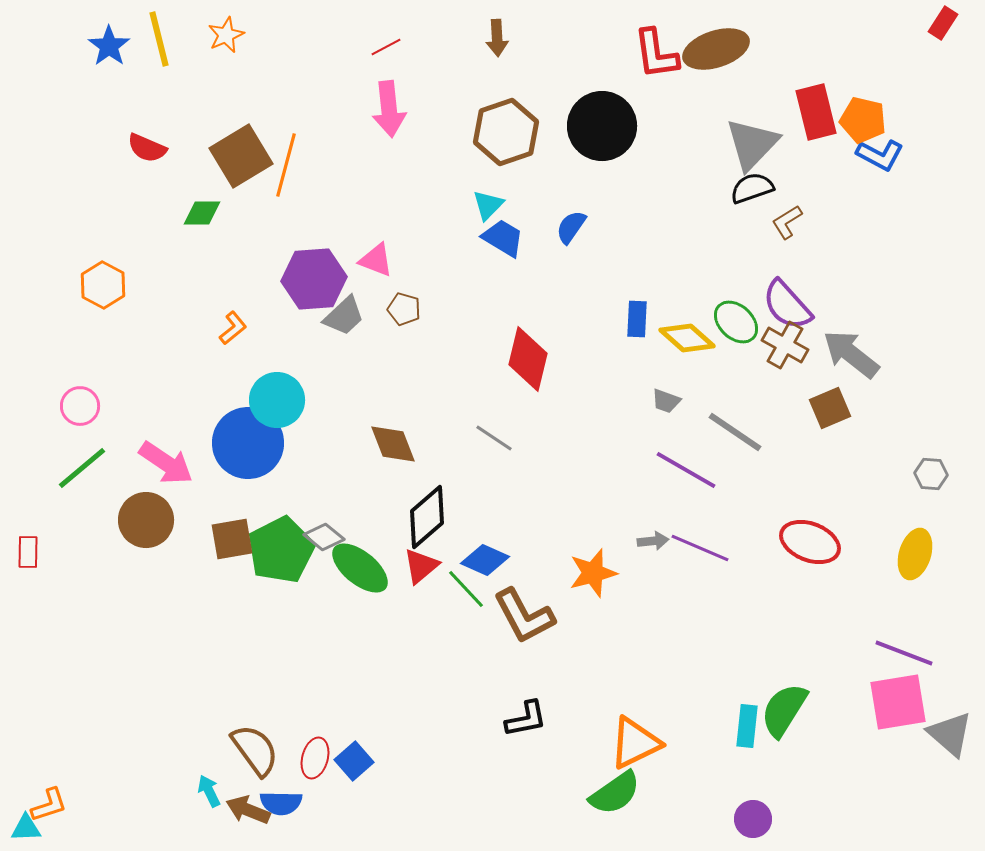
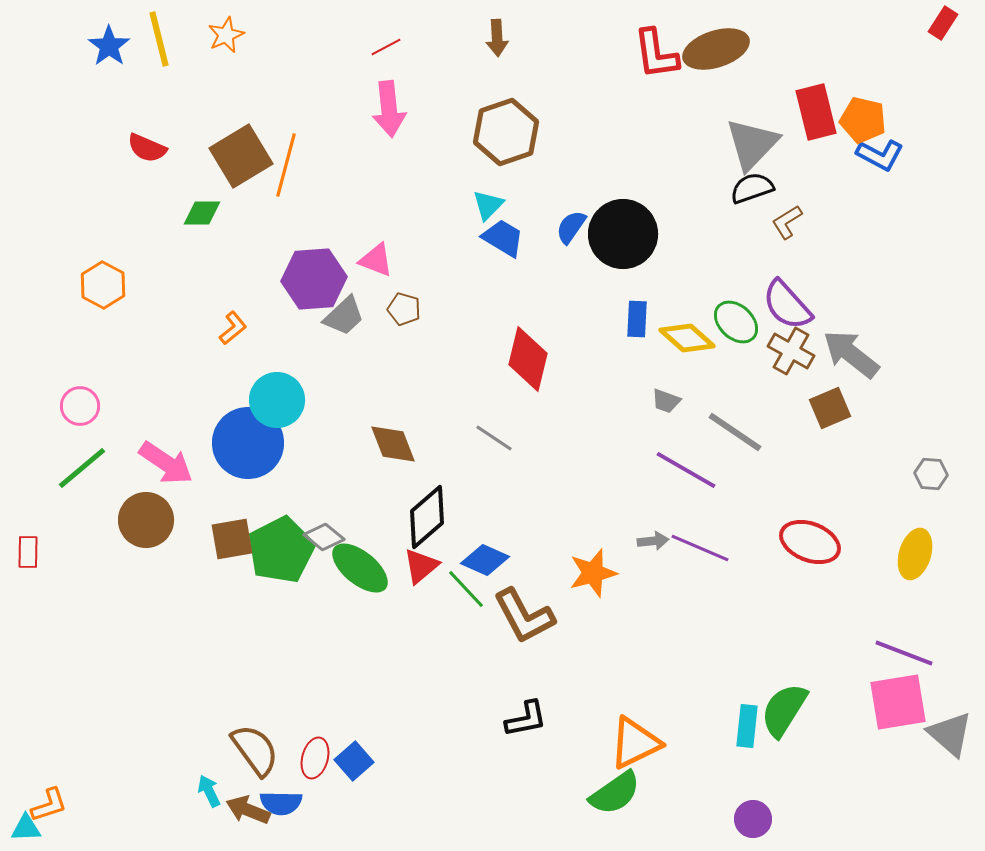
black circle at (602, 126): moved 21 px right, 108 px down
brown cross at (785, 345): moved 6 px right, 6 px down
